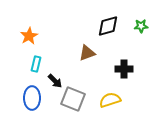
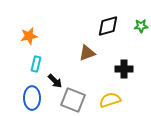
orange star: rotated 18 degrees clockwise
gray square: moved 1 px down
